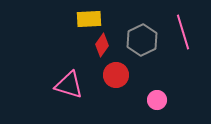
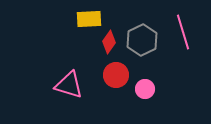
red diamond: moved 7 px right, 3 px up
pink circle: moved 12 px left, 11 px up
